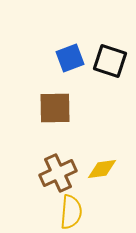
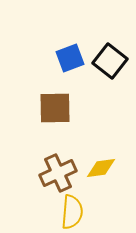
black square: rotated 20 degrees clockwise
yellow diamond: moved 1 px left, 1 px up
yellow semicircle: moved 1 px right
